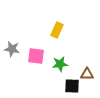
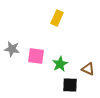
yellow rectangle: moved 12 px up
green star: rotated 21 degrees counterclockwise
brown triangle: moved 1 px right, 5 px up; rotated 24 degrees clockwise
black square: moved 2 px left, 1 px up
